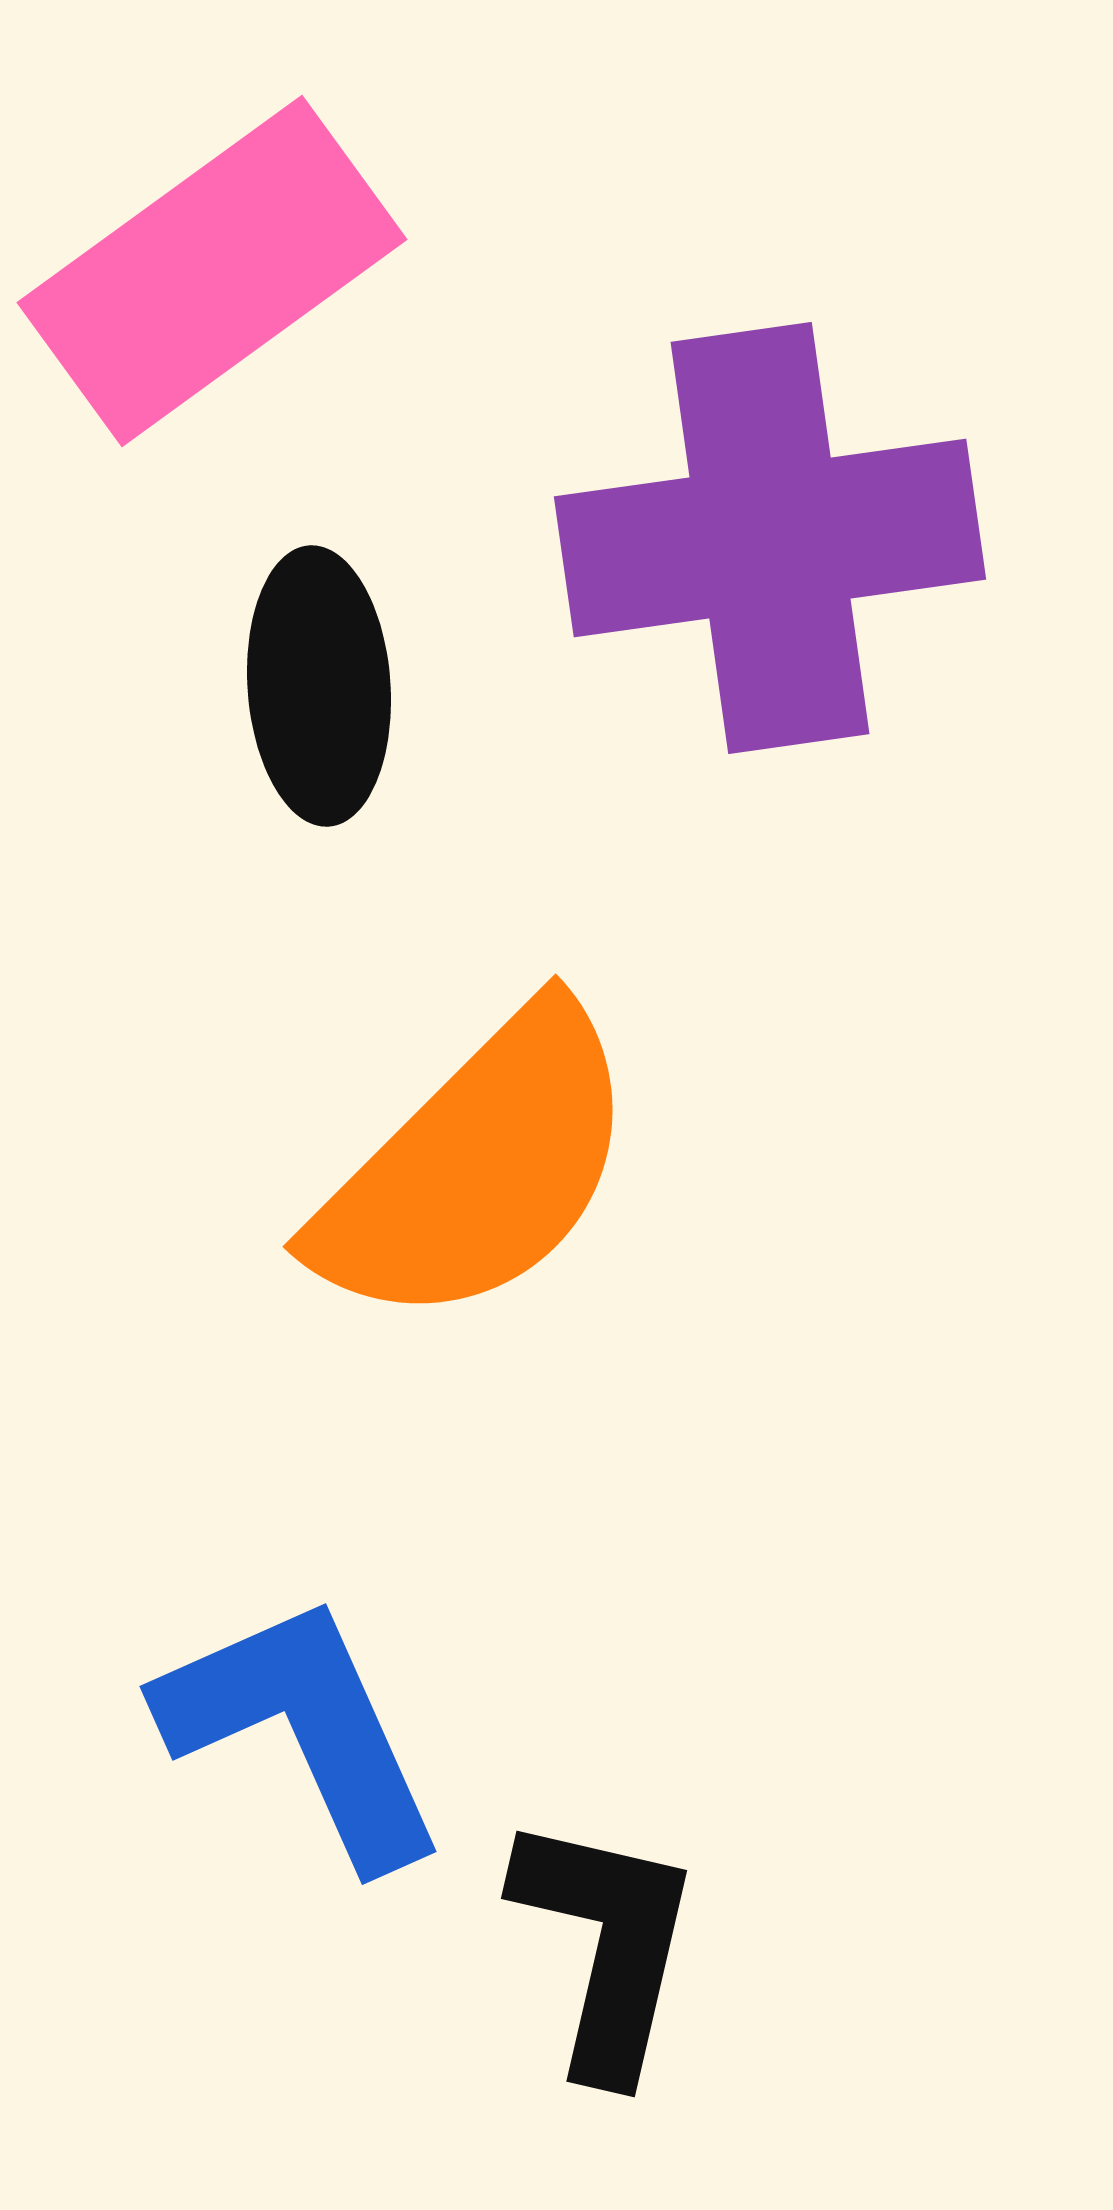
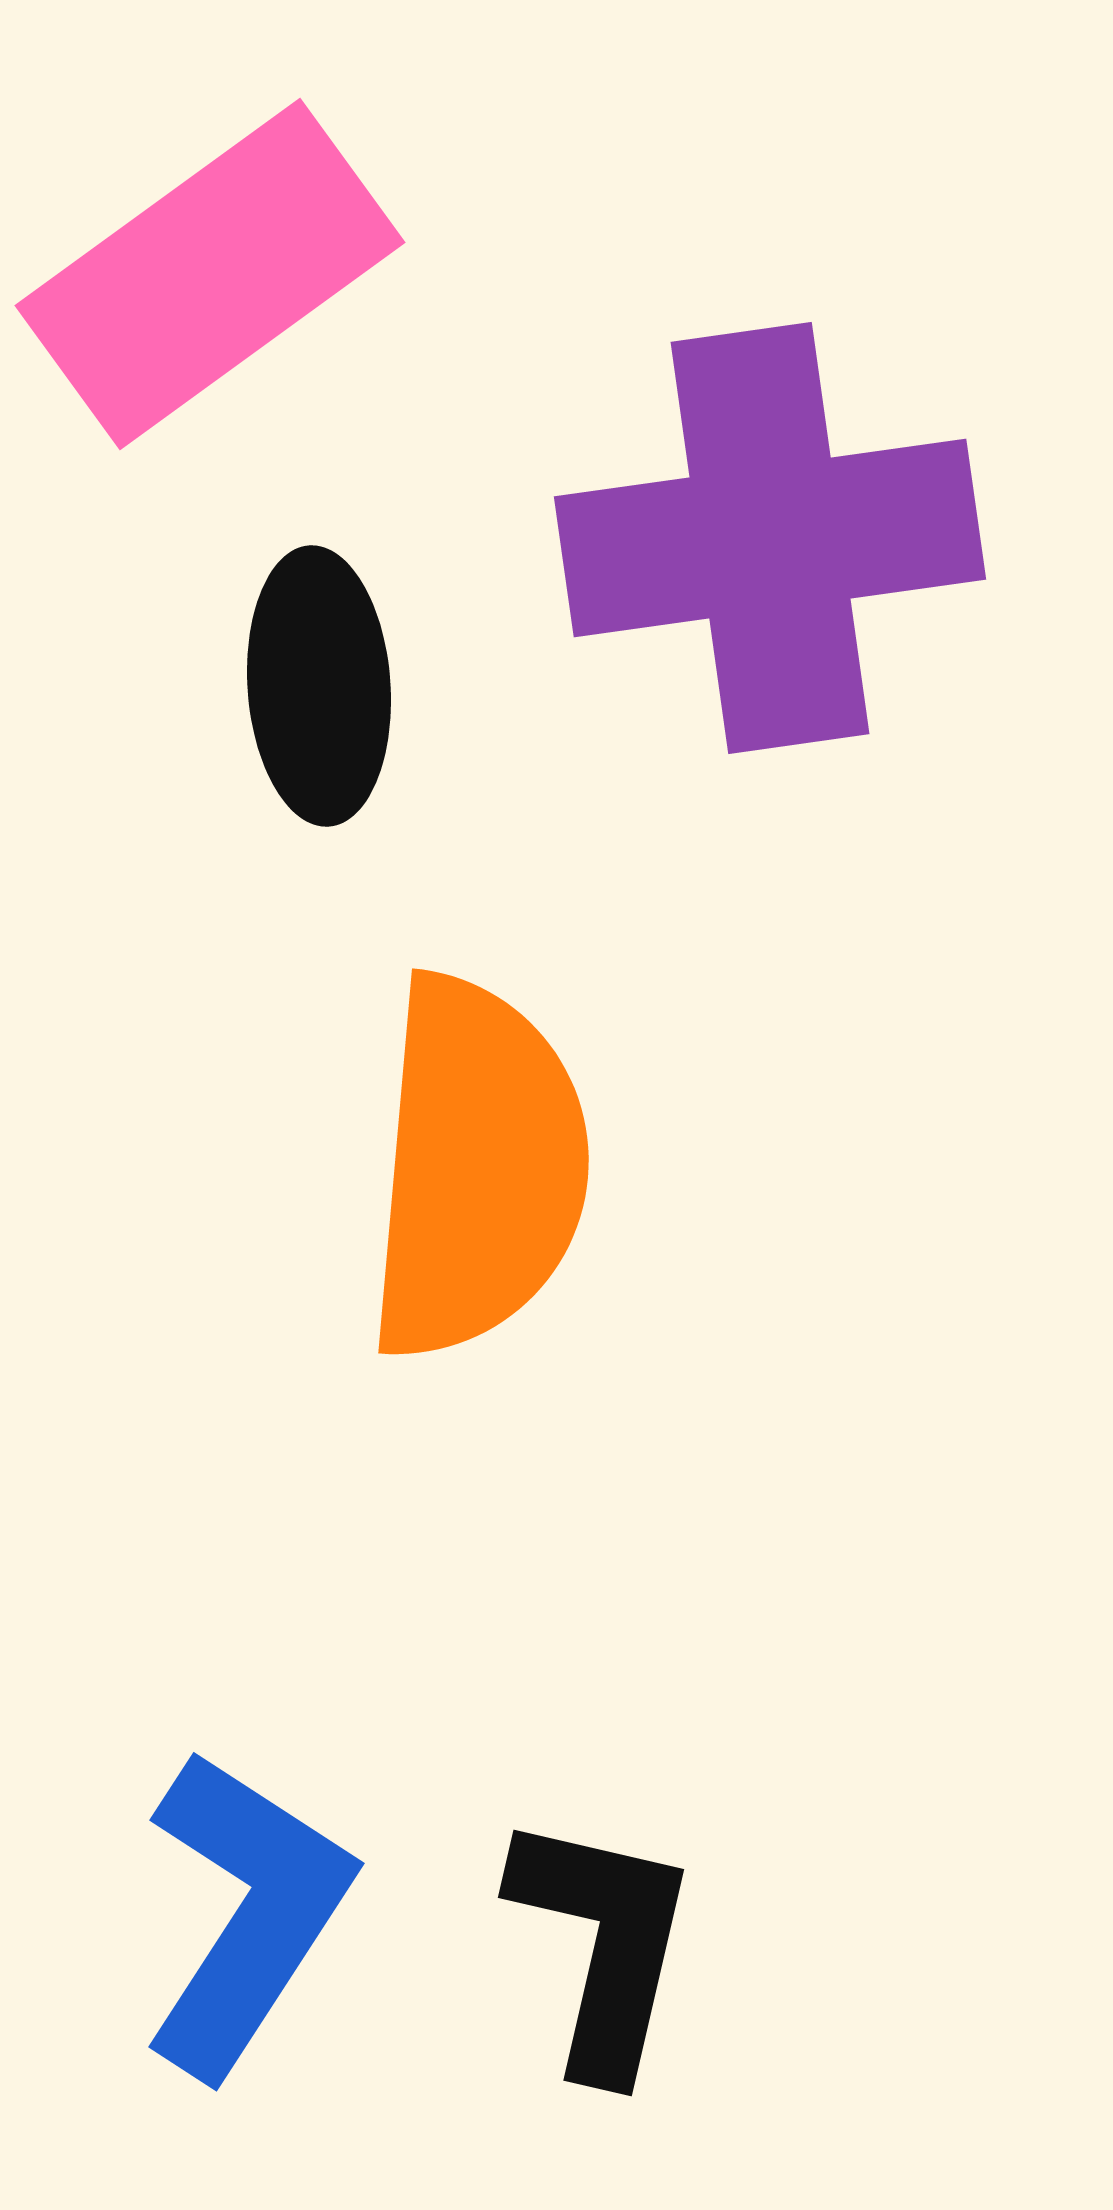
pink rectangle: moved 2 px left, 3 px down
orange semicircle: rotated 40 degrees counterclockwise
blue L-shape: moved 57 px left, 183 px down; rotated 57 degrees clockwise
black L-shape: moved 3 px left, 1 px up
